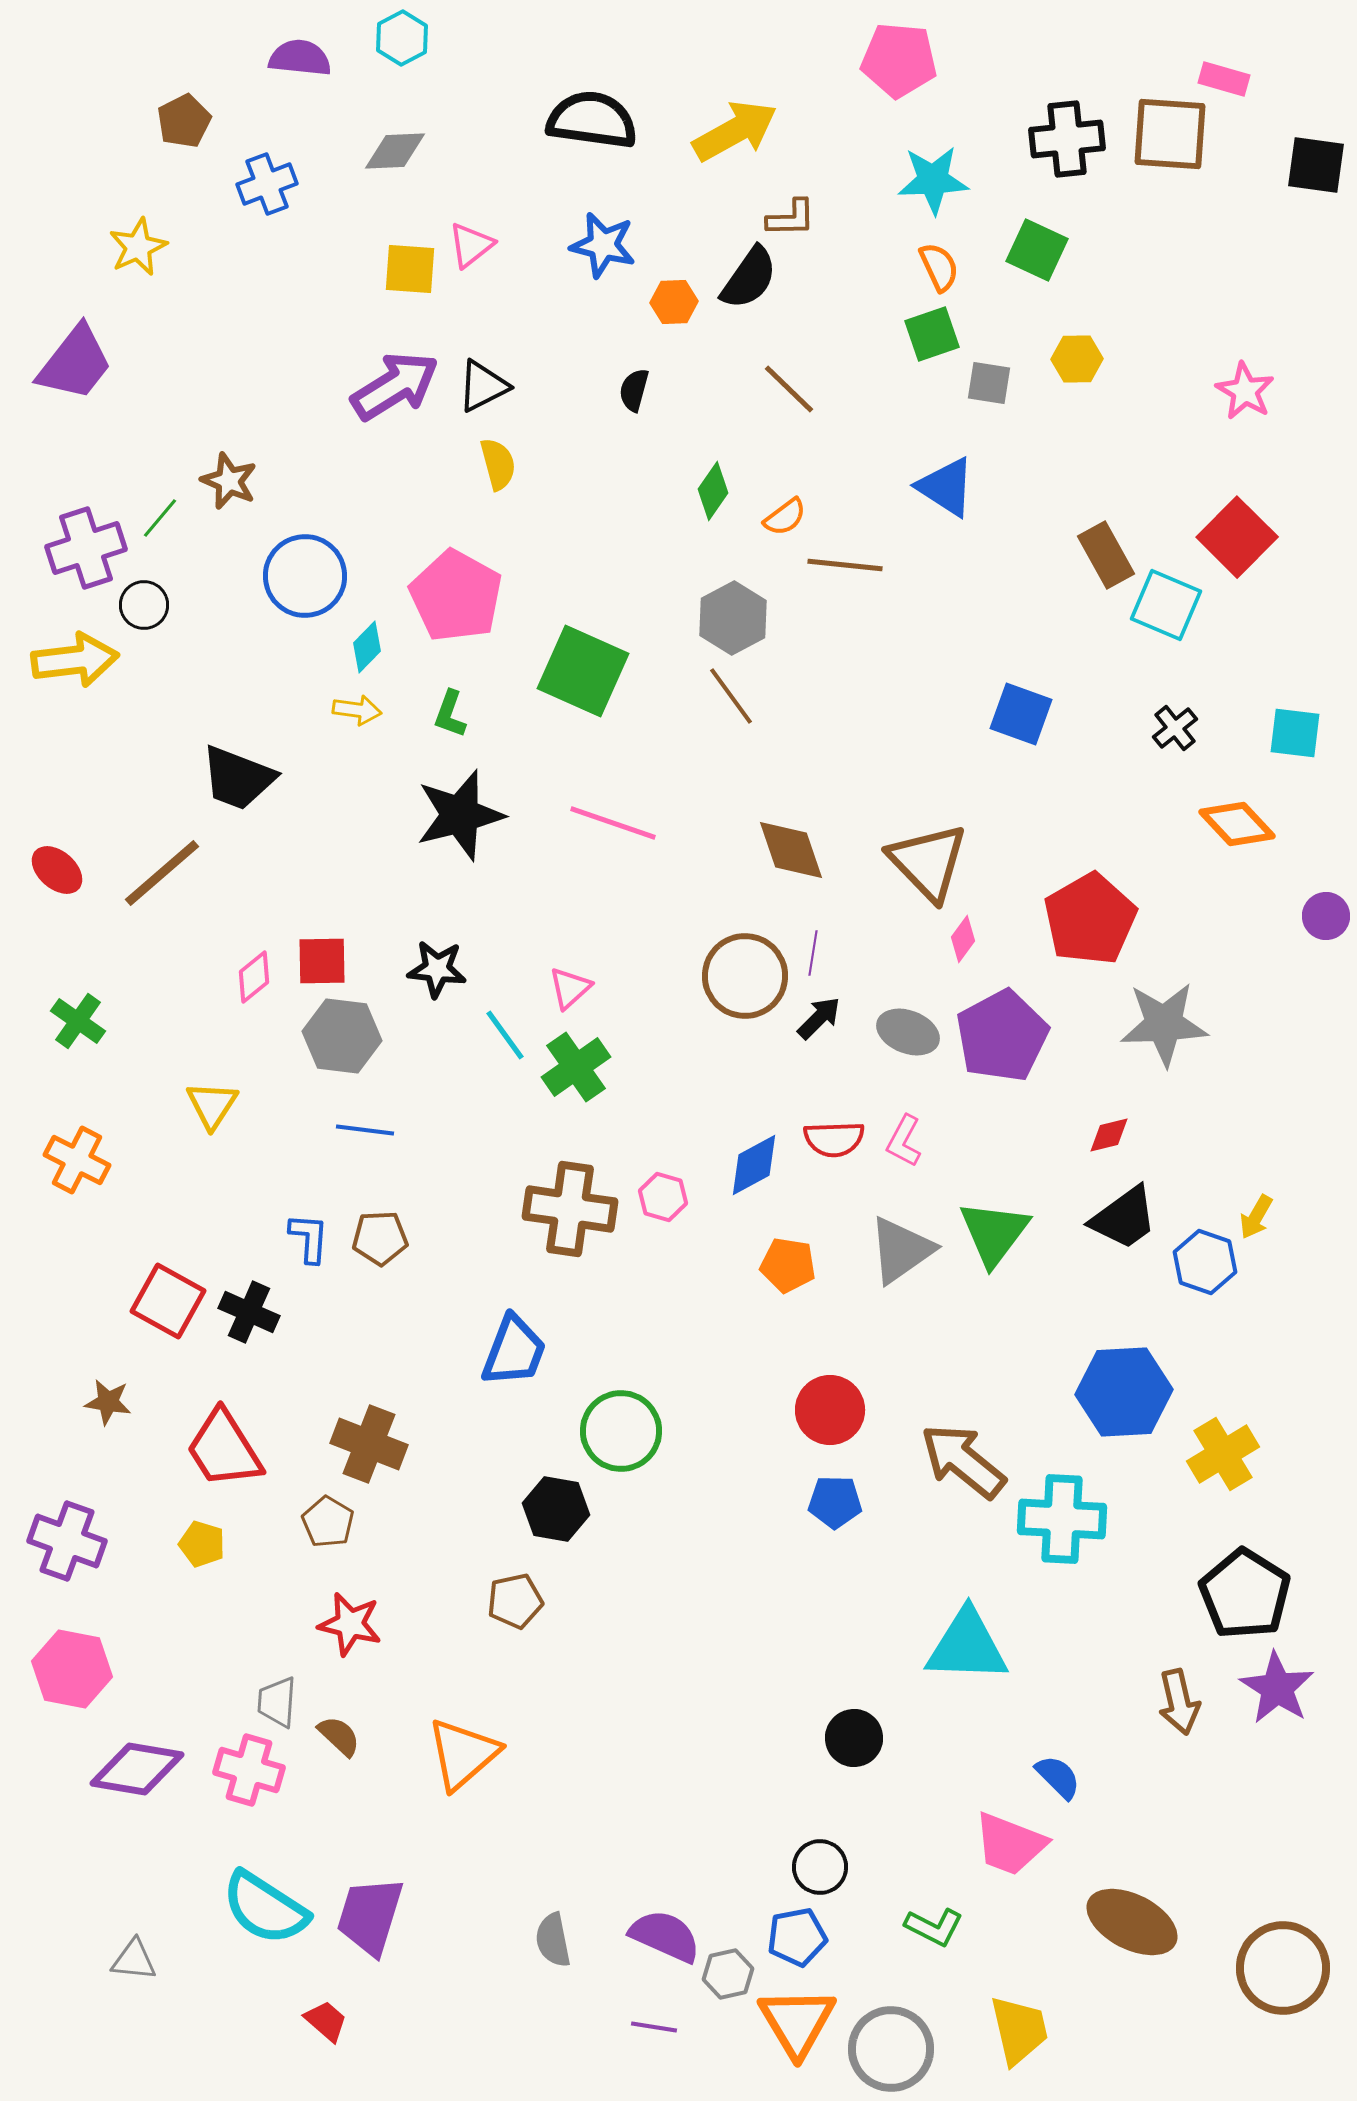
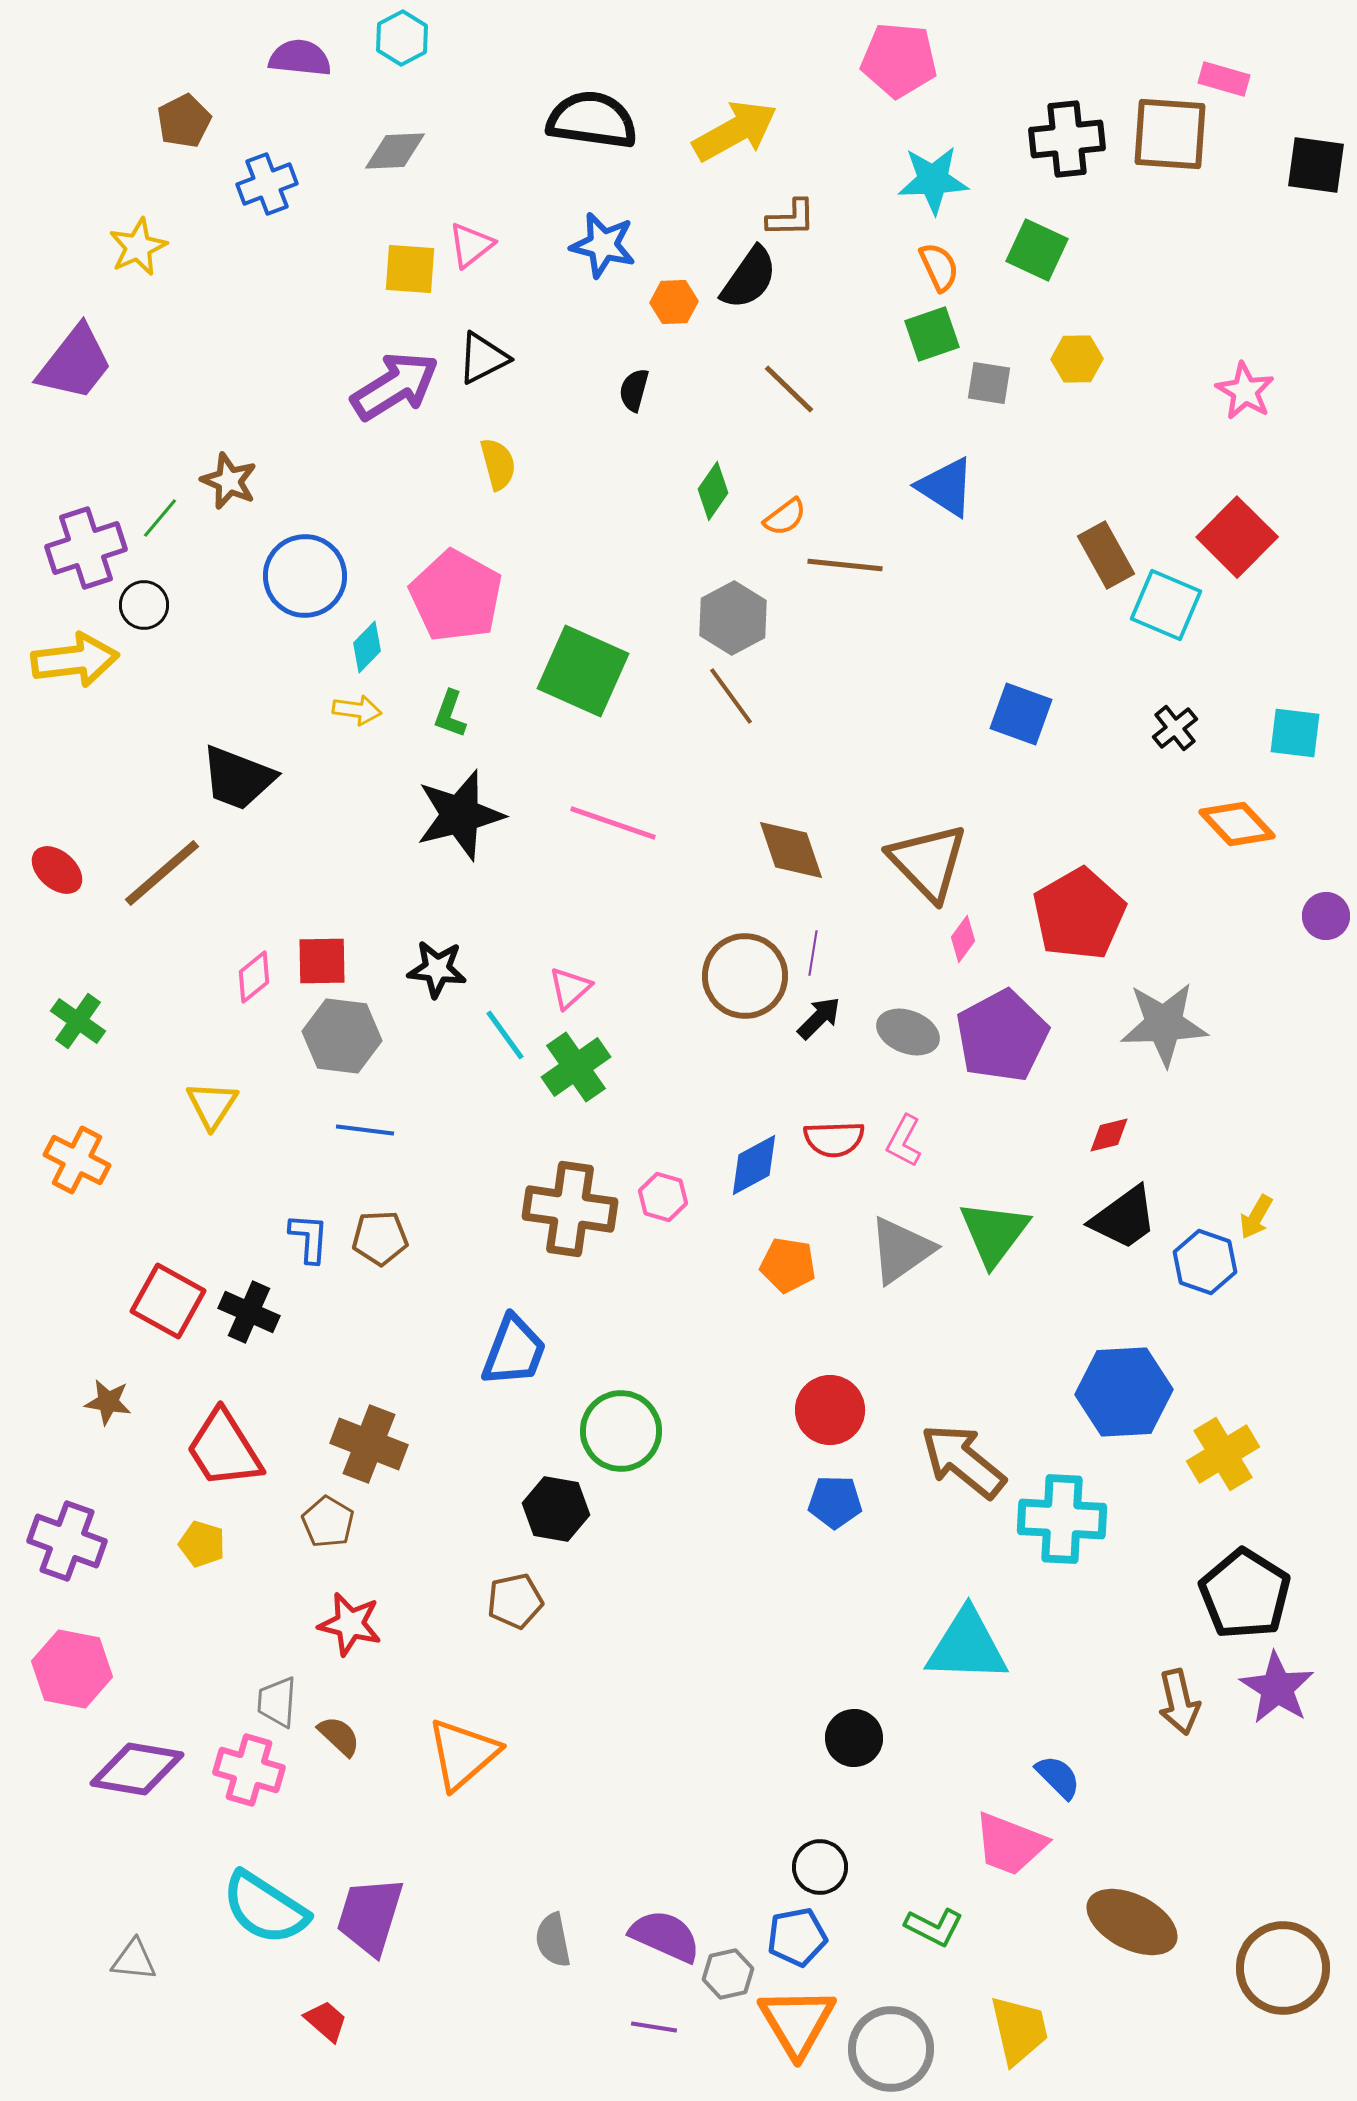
black triangle at (483, 386): moved 28 px up
red pentagon at (1090, 919): moved 11 px left, 5 px up
